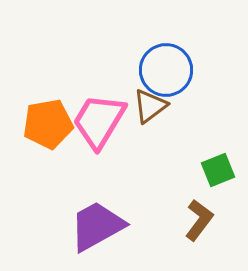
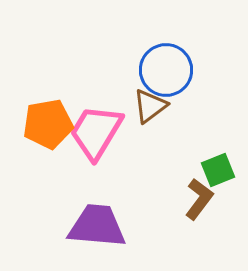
pink trapezoid: moved 3 px left, 11 px down
brown L-shape: moved 21 px up
purple trapezoid: rotated 34 degrees clockwise
